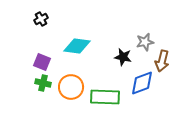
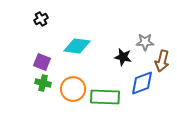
gray star: rotated 12 degrees clockwise
orange circle: moved 2 px right, 2 px down
